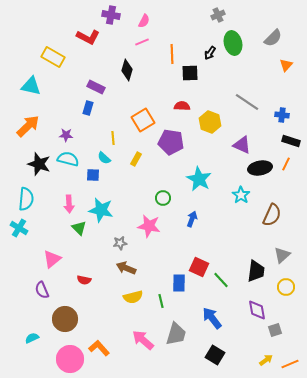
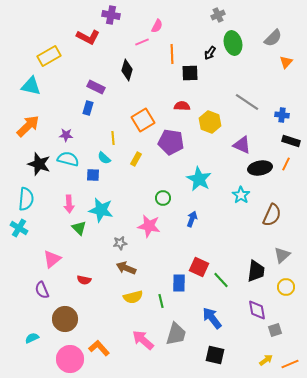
pink semicircle at (144, 21): moved 13 px right, 5 px down
yellow rectangle at (53, 57): moved 4 px left, 1 px up; rotated 60 degrees counterclockwise
orange triangle at (286, 65): moved 3 px up
black square at (215, 355): rotated 18 degrees counterclockwise
